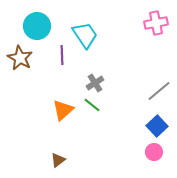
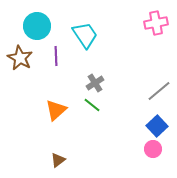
purple line: moved 6 px left, 1 px down
orange triangle: moved 7 px left
pink circle: moved 1 px left, 3 px up
